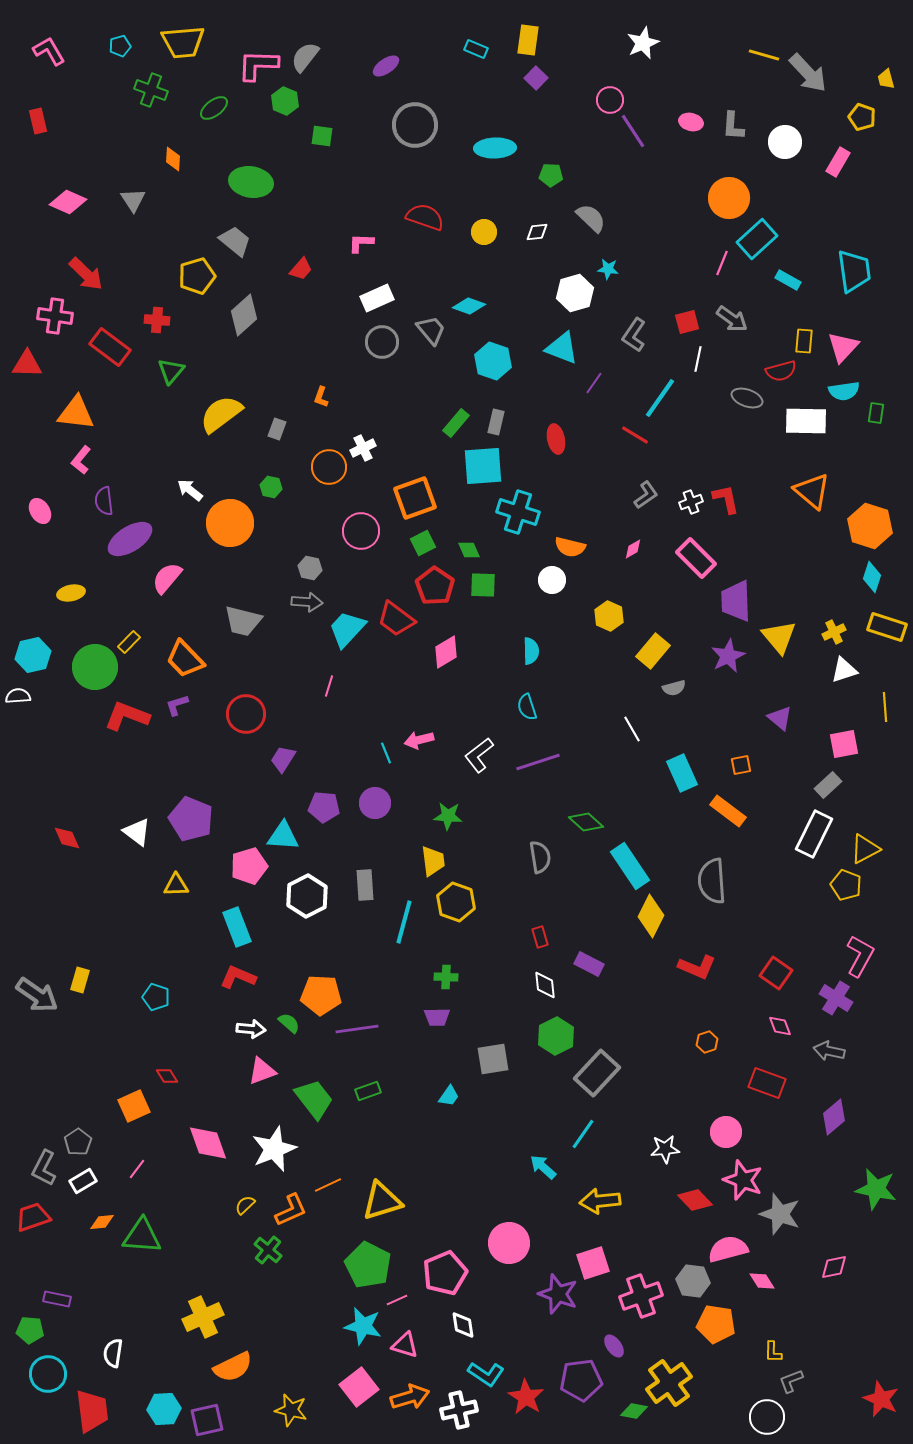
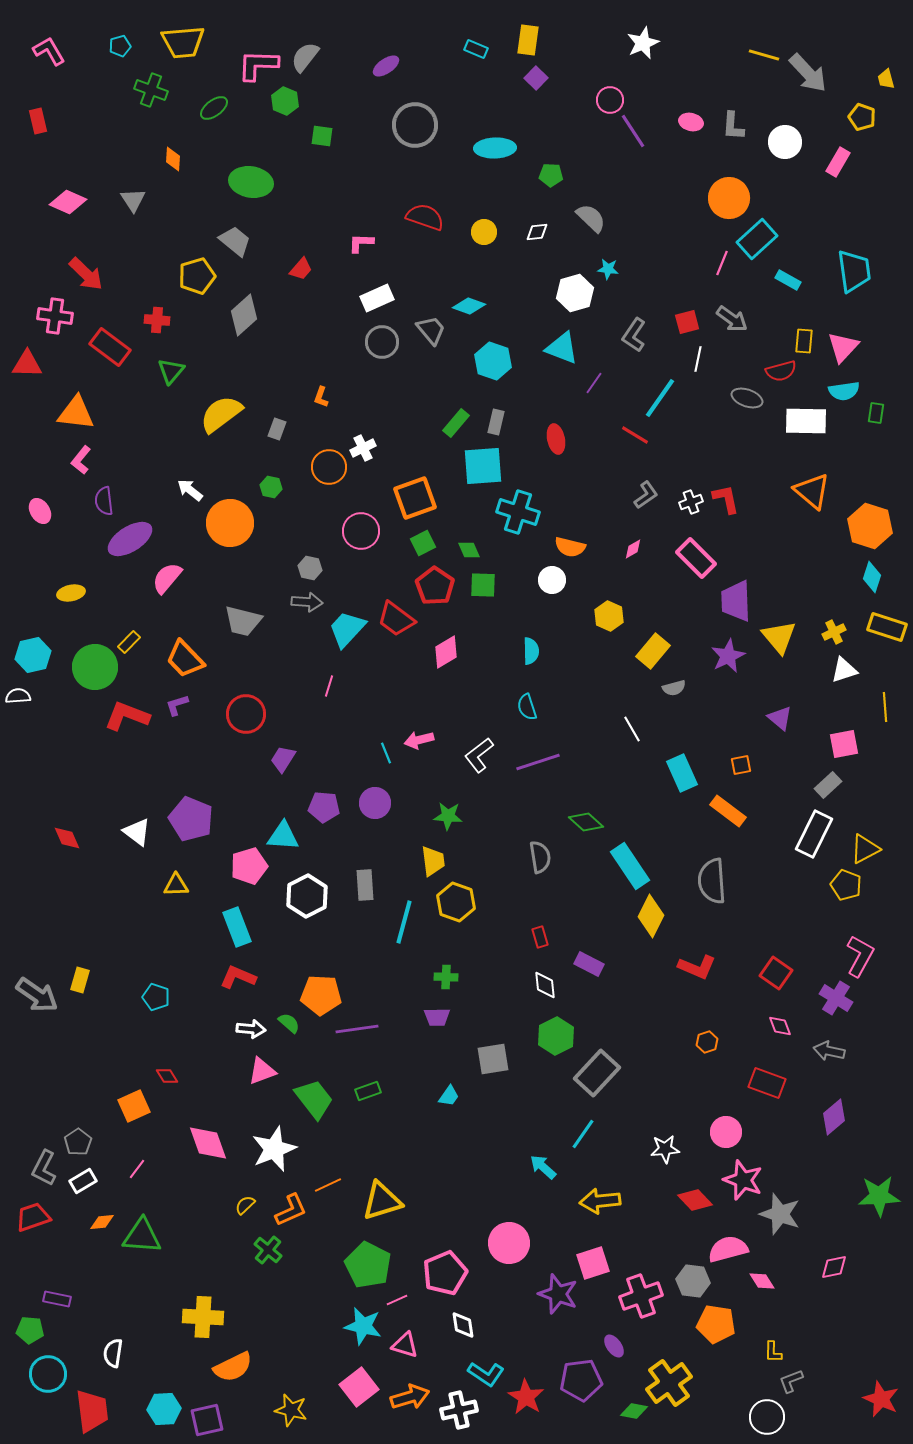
green star at (876, 1189): moved 3 px right, 7 px down; rotated 15 degrees counterclockwise
yellow cross at (203, 1317): rotated 27 degrees clockwise
